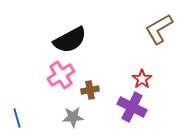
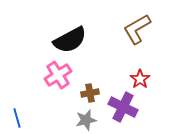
brown L-shape: moved 22 px left
pink cross: moved 3 px left
red star: moved 2 px left
brown cross: moved 3 px down
purple cross: moved 9 px left
gray star: moved 13 px right, 3 px down; rotated 10 degrees counterclockwise
